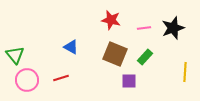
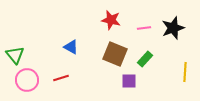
green rectangle: moved 2 px down
